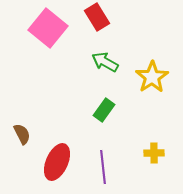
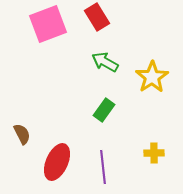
pink square: moved 4 px up; rotated 30 degrees clockwise
